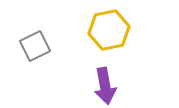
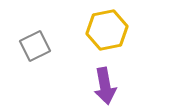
yellow hexagon: moved 2 px left
